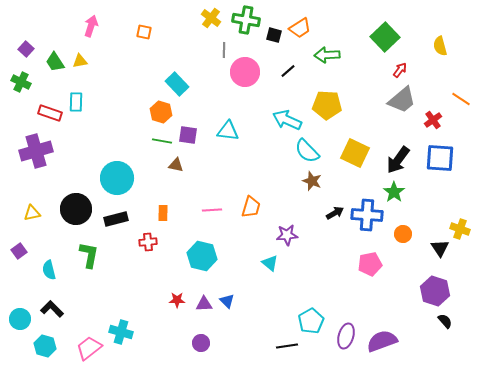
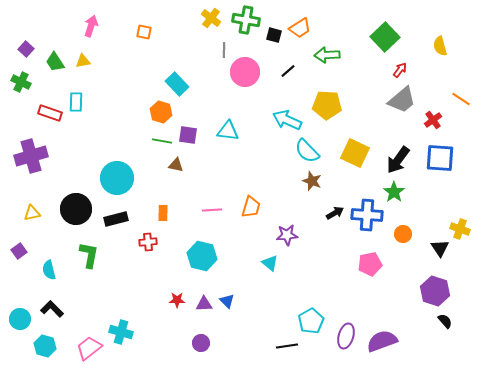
yellow triangle at (80, 61): moved 3 px right
purple cross at (36, 151): moved 5 px left, 5 px down
